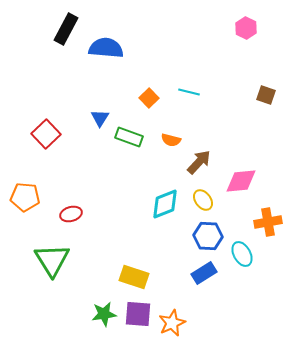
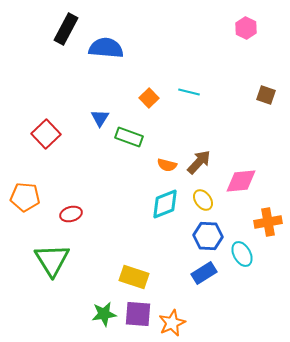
orange semicircle: moved 4 px left, 25 px down
